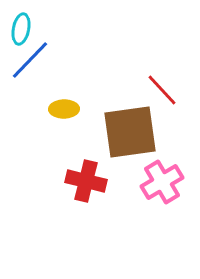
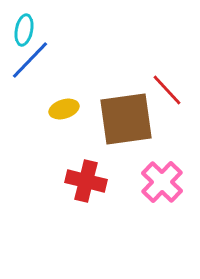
cyan ellipse: moved 3 px right, 1 px down
red line: moved 5 px right
yellow ellipse: rotated 16 degrees counterclockwise
brown square: moved 4 px left, 13 px up
pink cross: rotated 15 degrees counterclockwise
